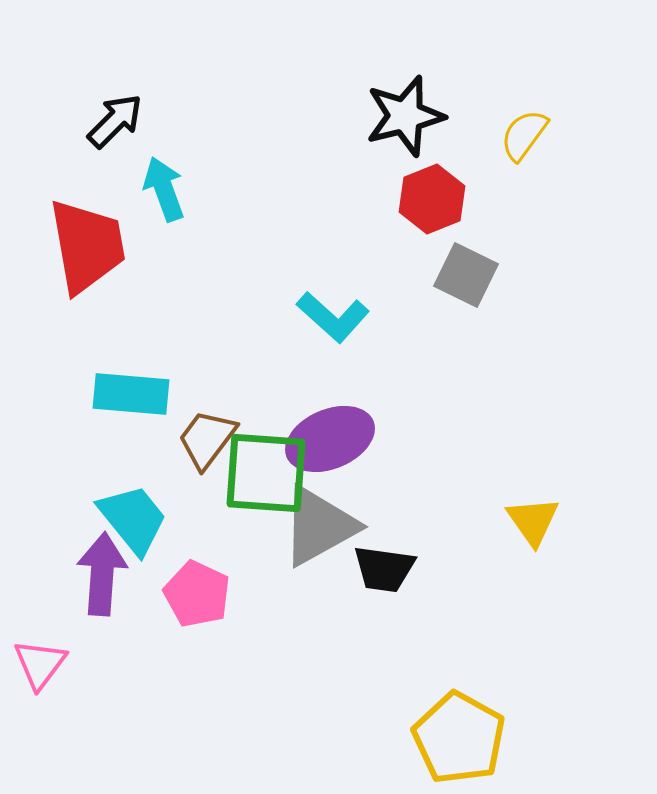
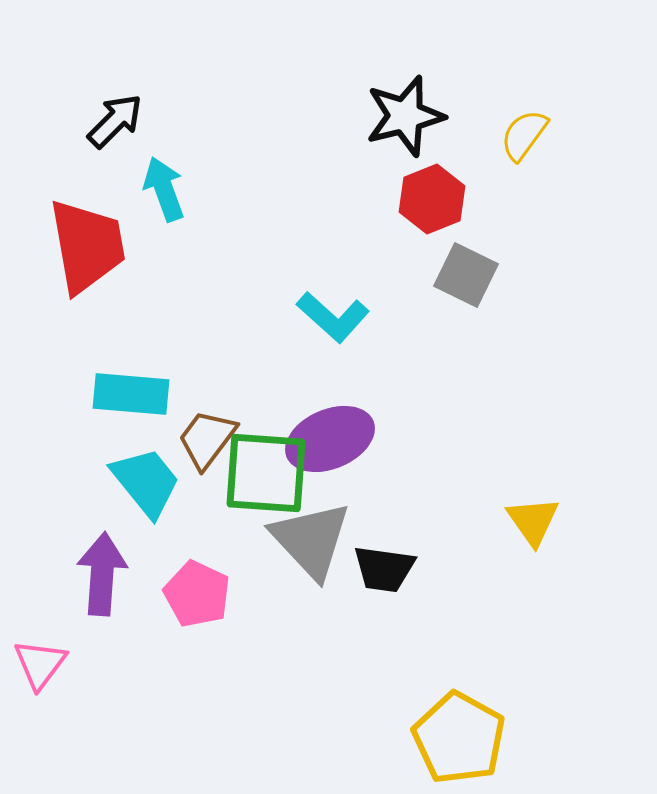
cyan trapezoid: moved 13 px right, 37 px up
gray triangle: moved 8 px left, 14 px down; rotated 44 degrees counterclockwise
